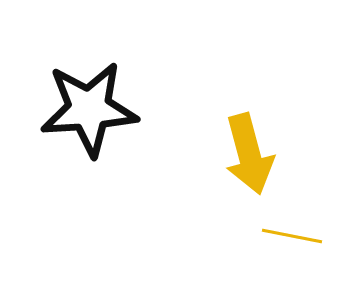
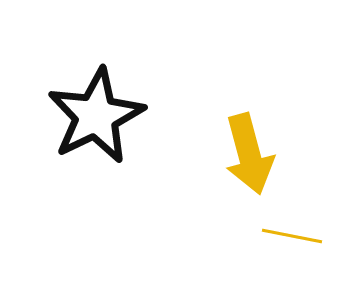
black star: moved 7 px right, 7 px down; rotated 22 degrees counterclockwise
